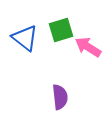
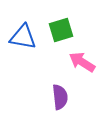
blue triangle: moved 2 px left, 1 px up; rotated 28 degrees counterclockwise
pink arrow: moved 6 px left, 15 px down
